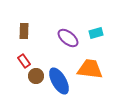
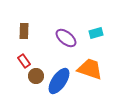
purple ellipse: moved 2 px left
orange trapezoid: rotated 12 degrees clockwise
blue ellipse: rotated 64 degrees clockwise
